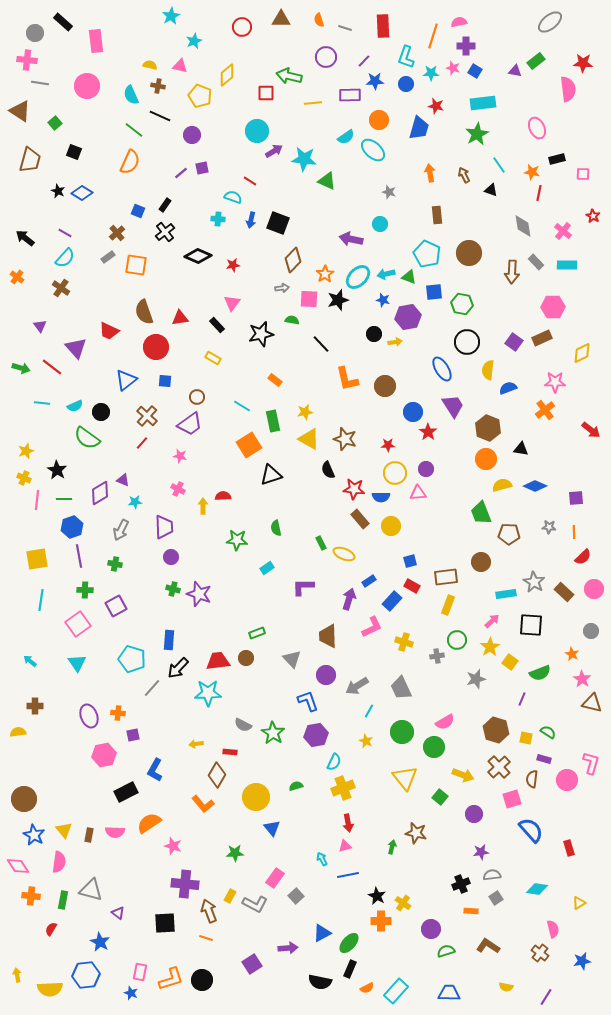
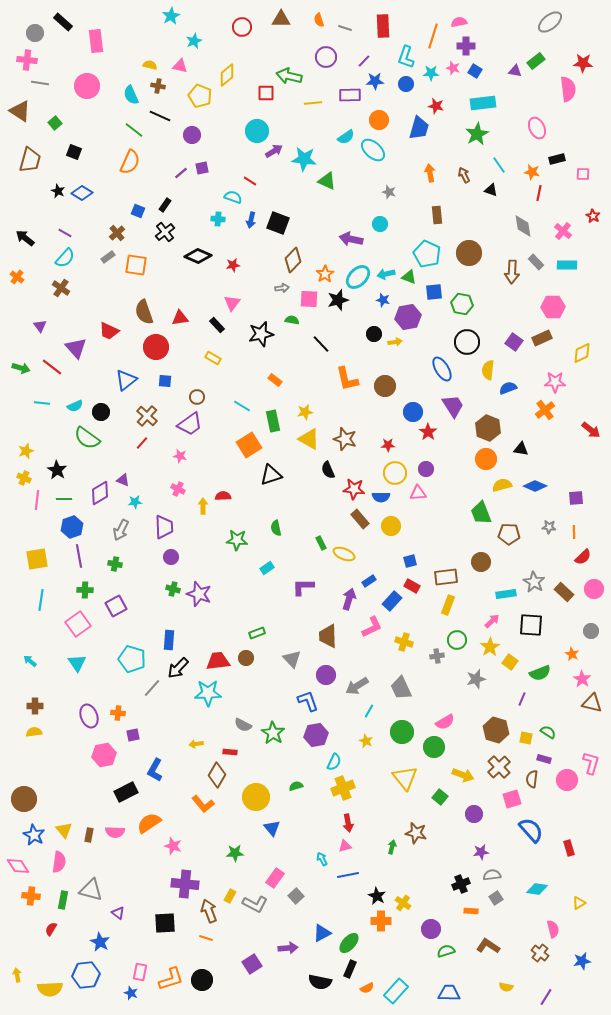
yellow semicircle at (18, 732): moved 16 px right
